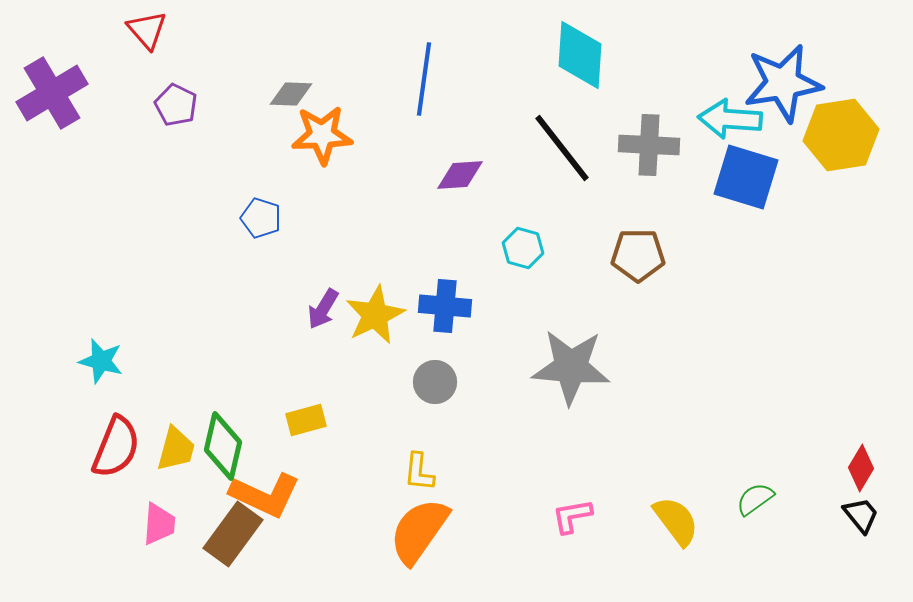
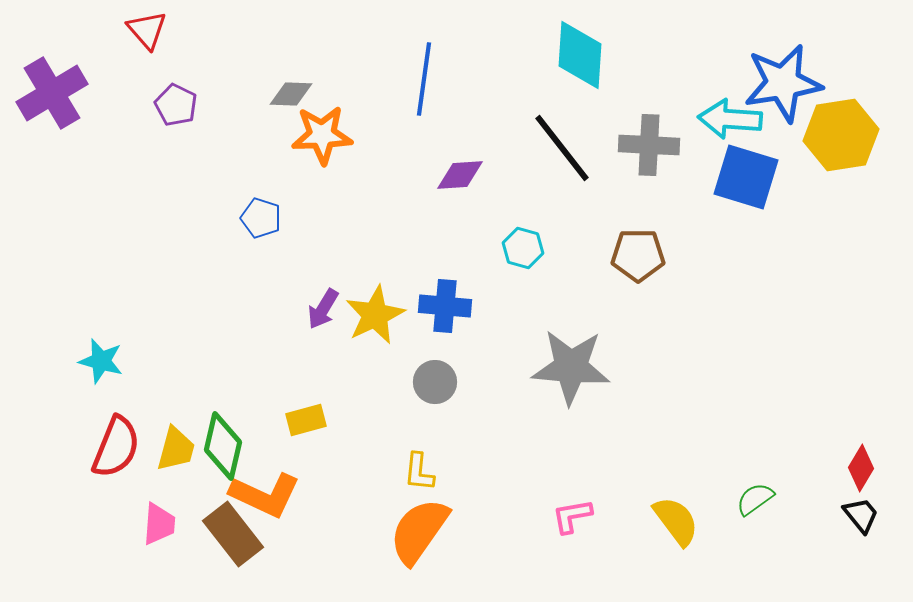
brown rectangle: rotated 74 degrees counterclockwise
